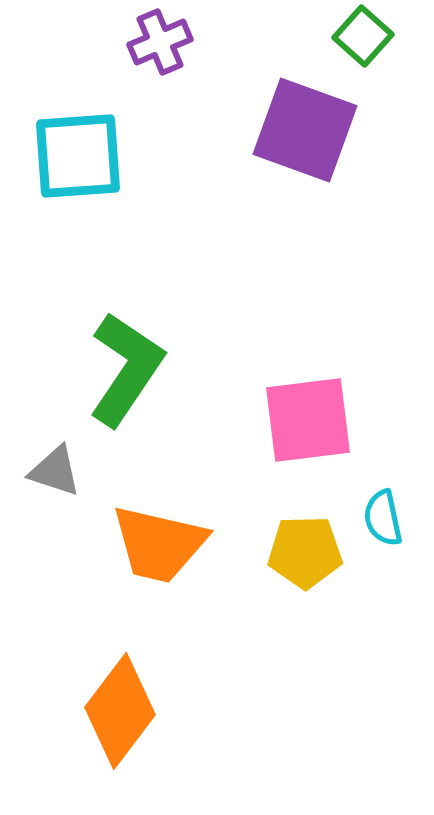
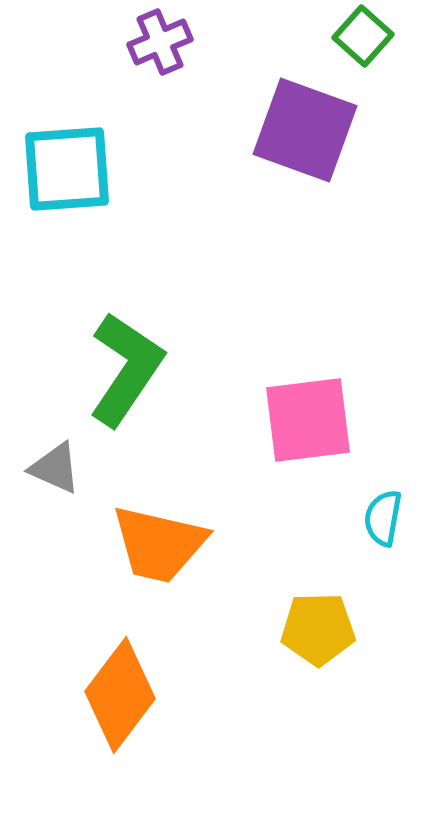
cyan square: moved 11 px left, 13 px down
gray triangle: moved 3 px up; rotated 6 degrees clockwise
cyan semicircle: rotated 22 degrees clockwise
yellow pentagon: moved 13 px right, 77 px down
orange diamond: moved 16 px up
